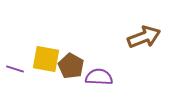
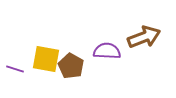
purple semicircle: moved 8 px right, 26 px up
